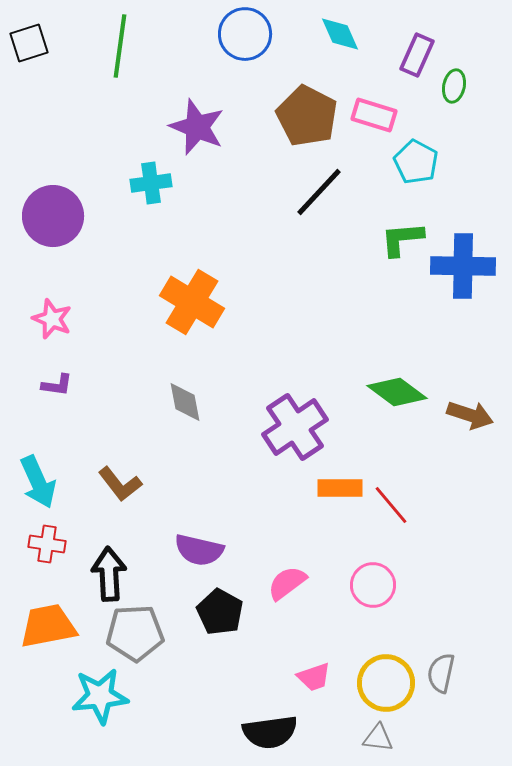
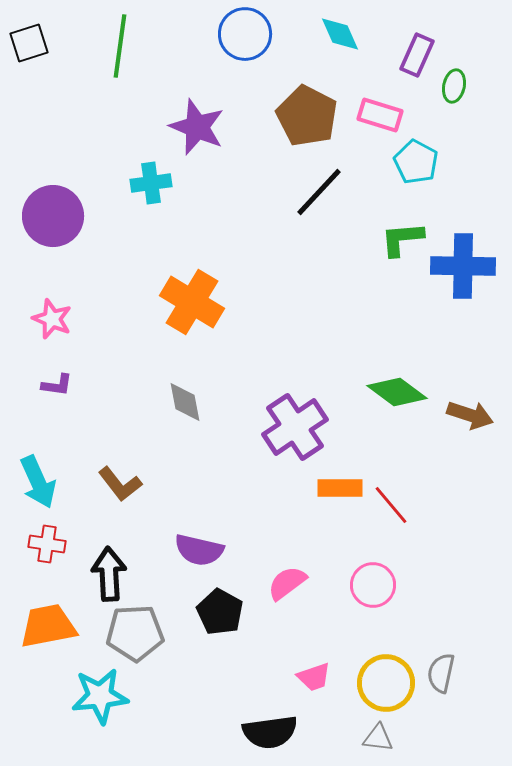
pink rectangle: moved 6 px right
